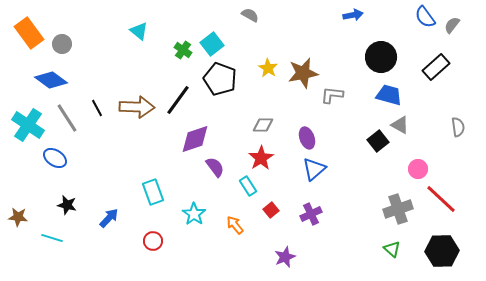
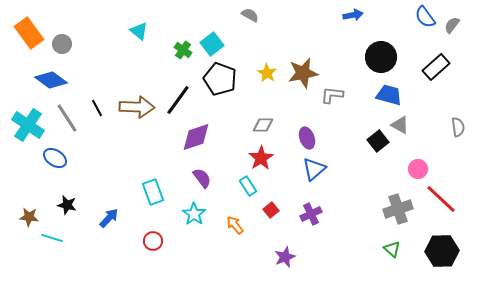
yellow star at (268, 68): moved 1 px left, 5 px down
purple diamond at (195, 139): moved 1 px right, 2 px up
purple semicircle at (215, 167): moved 13 px left, 11 px down
brown star at (18, 217): moved 11 px right
